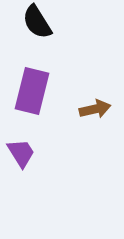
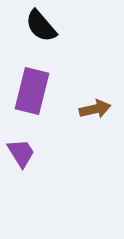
black semicircle: moved 4 px right, 4 px down; rotated 9 degrees counterclockwise
